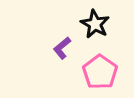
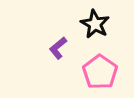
purple L-shape: moved 4 px left
